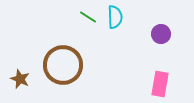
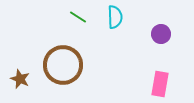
green line: moved 10 px left
